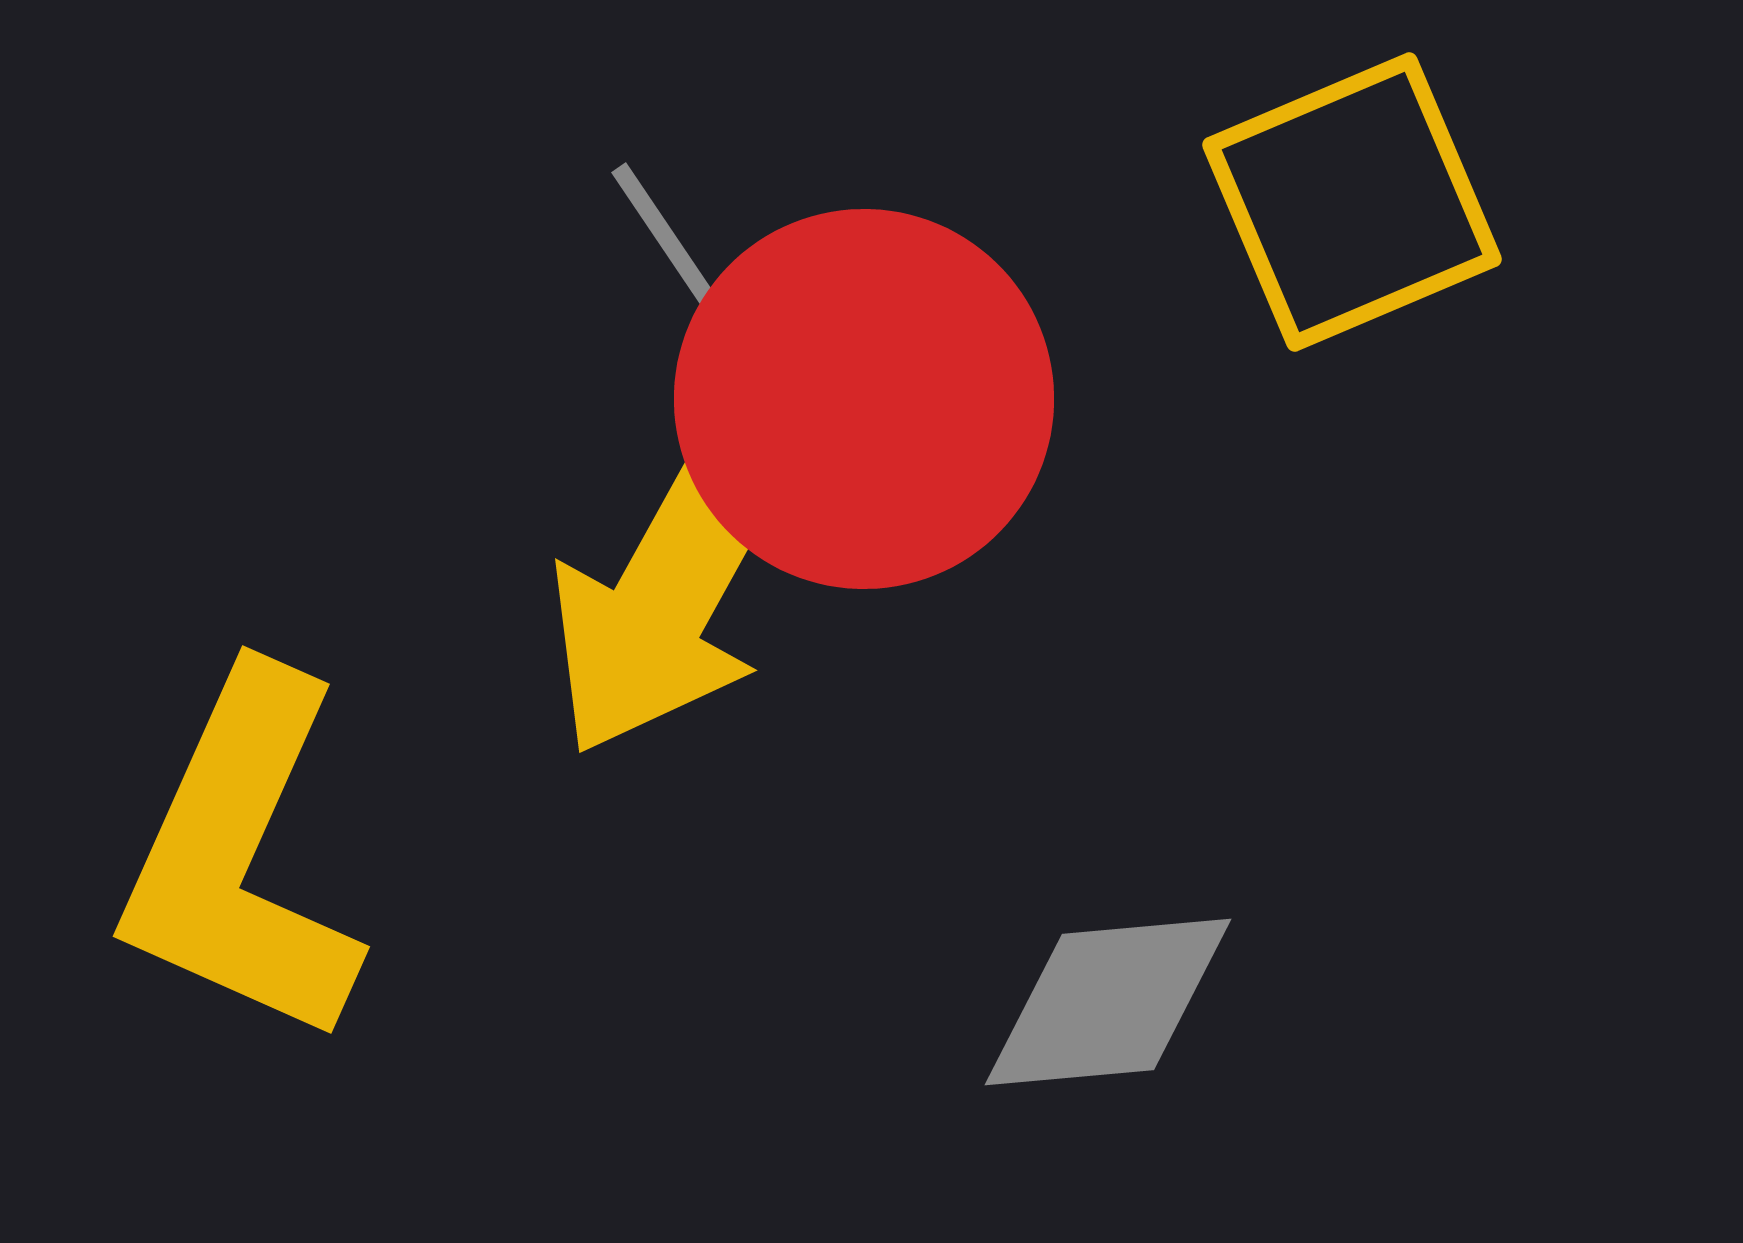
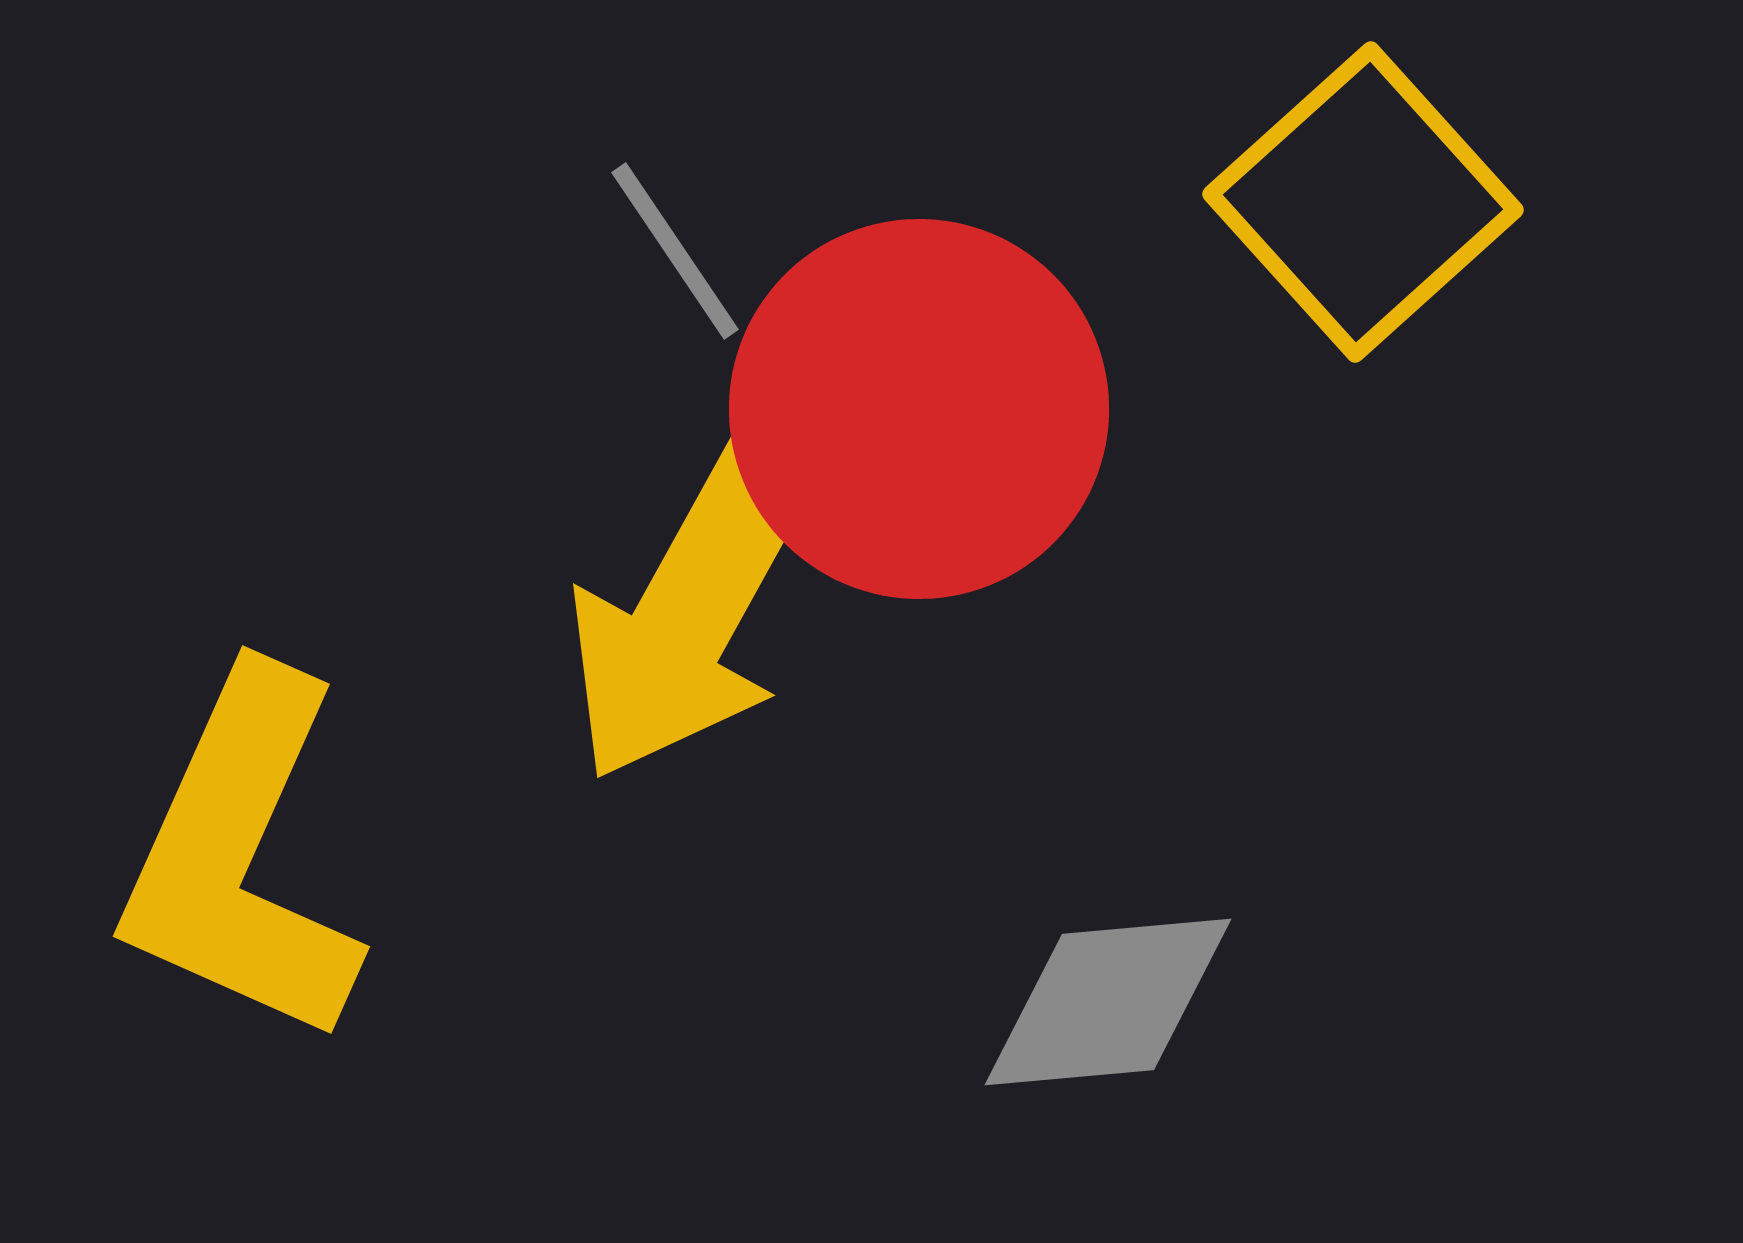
yellow square: moved 11 px right; rotated 19 degrees counterclockwise
red circle: moved 55 px right, 10 px down
yellow arrow: moved 18 px right, 25 px down
